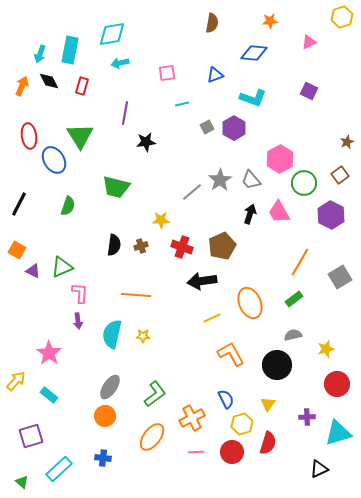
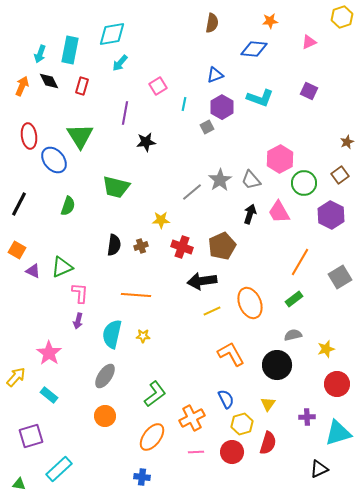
blue diamond at (254, 53): moved 4 px up
cyan arrow at (120, 63): rotated 36 degrees counterclockwise
pink square at (167, 73): moved 9 px left, 13 px down; rotated 24 degrees counterclockwise
cyan L-shape at (253, 98): moved 7 px right
cyan line at (182, 104): moved 2 px right; rotated 64 degrees counterclockwise
purple hexagon at (234, 128): moved 12 px left, 21 px up
blue ellipse at (54, 160): rotated 8 degrees counterclockwise
yellow line at (212, 318): moved 7 px up
purple arrow at (78, 321): rotated 21 degrees clockwise
yellow arrow at (16, 381): moved 4 px up
gray ellipse at (110, 387): moved 5 px left, 11 px up
blue cross at (103, 458): moved 39 px right, 19 px down
green triangle at (22, 482): moved 3 px left, 2 px down; rotated 32 degrees counterclockwise
